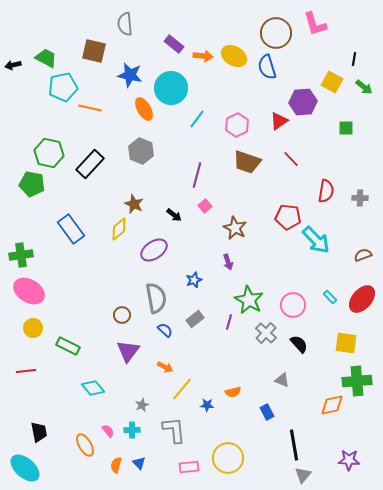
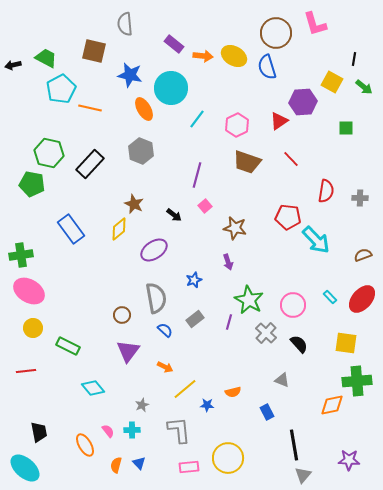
cyan pentagon at (63, 87): moved 2 px left, 2 px down; rotated 16 degrees counterclockwise
brown star at (235, 228): rotated 15 degrees counterclockwise
yellow line at (182, 389): moved 3 px right; rotated 10 degrees clockwise
gray L-shape at (174, 430): moved 5 px right
